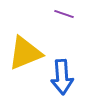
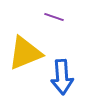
purple line: moved 10 px left, 3 px down
